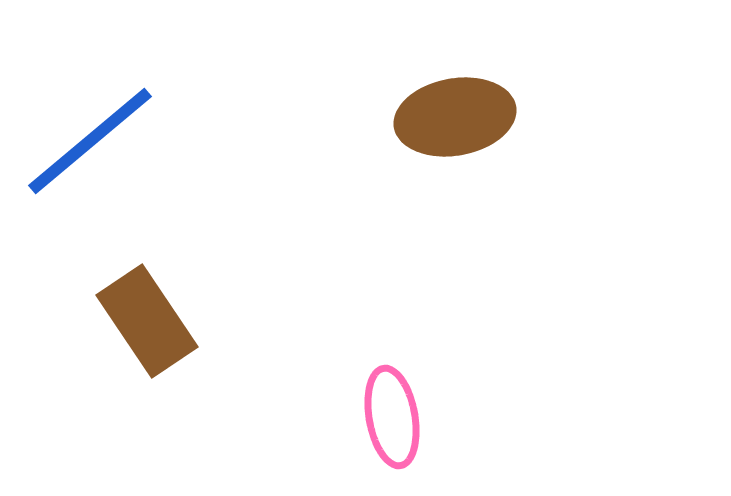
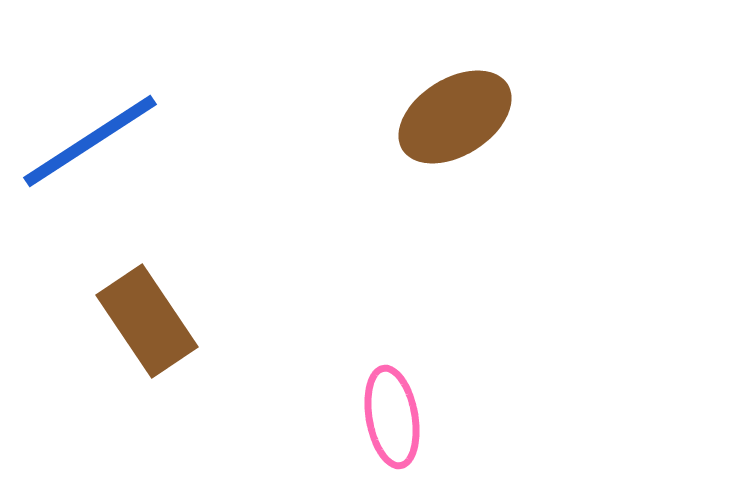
brown ellipse: rotated 22 degrees counterclockwise
blue line: rotated 7 degrees clockwise
